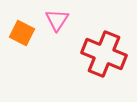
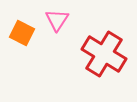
red cross: rotated 9 degrees clockwise
